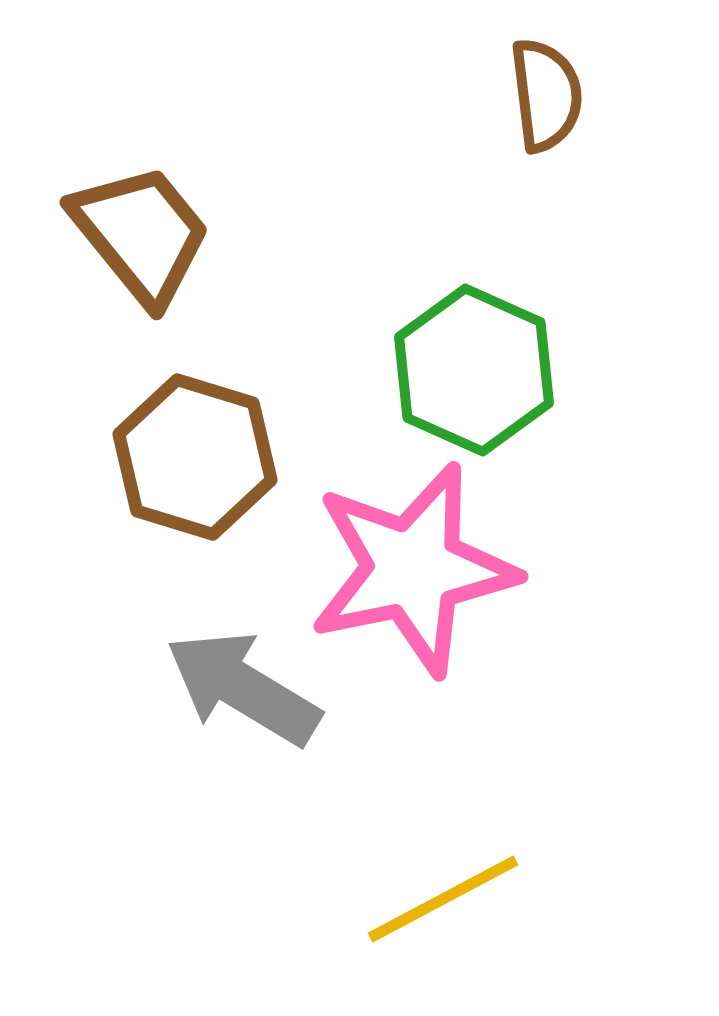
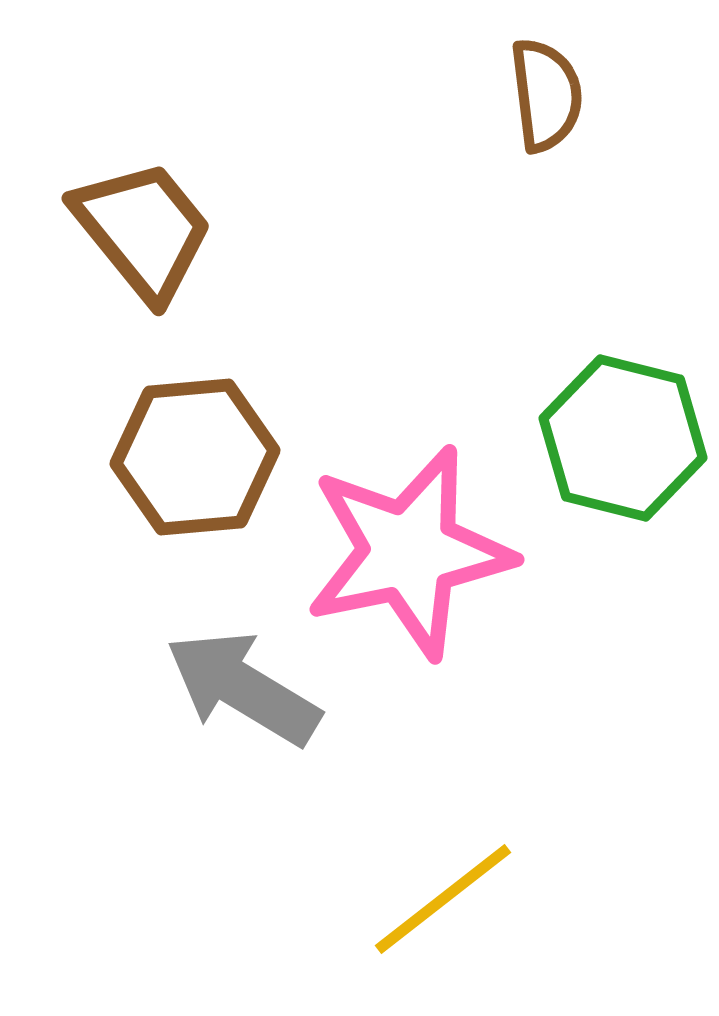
brown trapezoid: moved 2 px right, 4 px up
green hexagon: moved 149 px right, 68 px down; rotated 10 degrees counterclockwise
brown hexagon: rotated 22 degrees counterclockwise
pink star: moved 4 px left, 17 px up
yellow line: rotated 10 degrees counterclockwise
